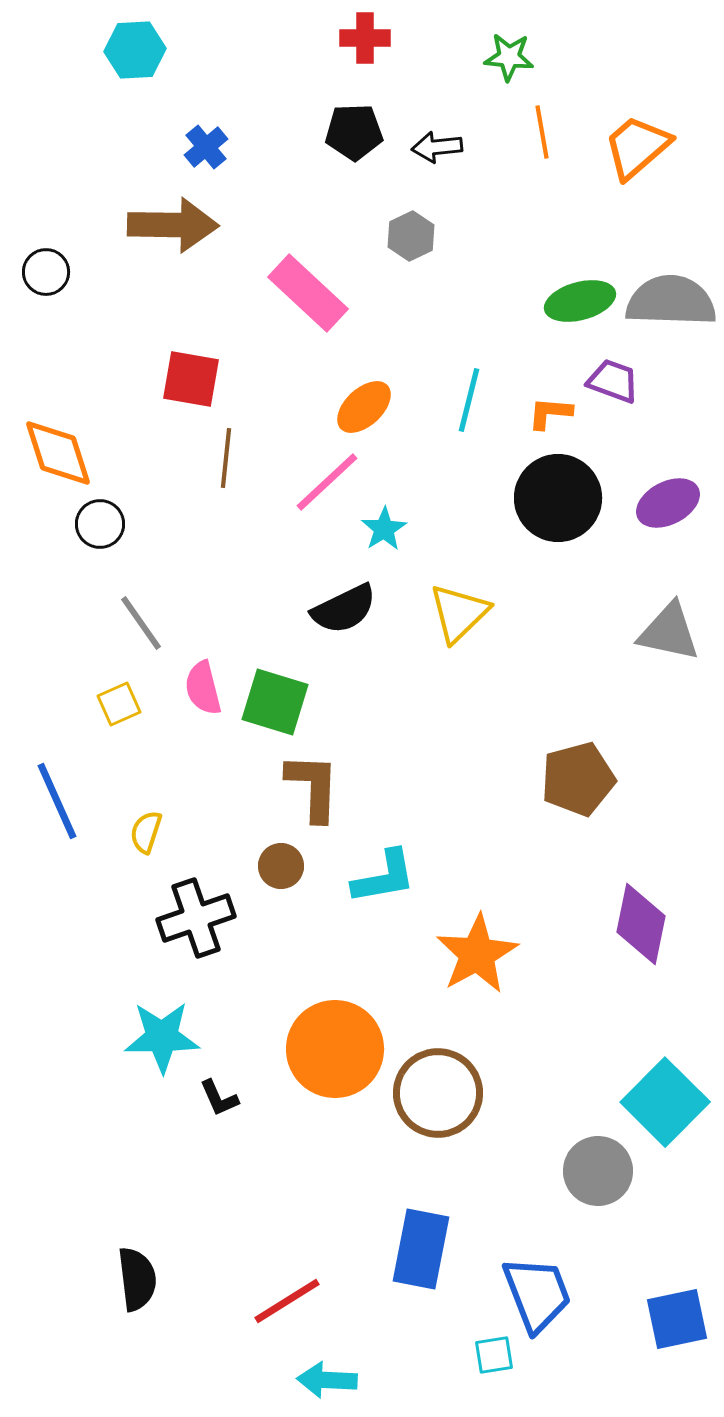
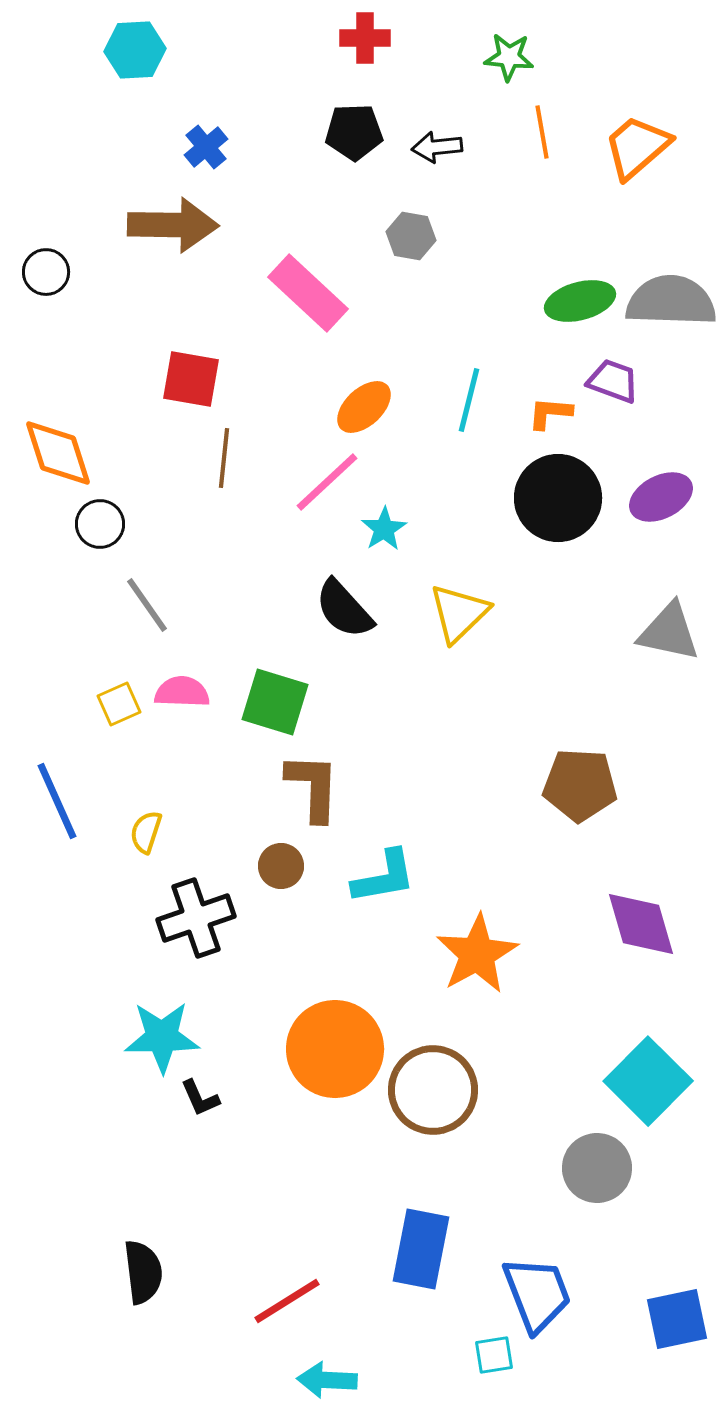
gray hexagon at (411, 236): rotated 24 degrees counterclockwise
brown line at (226, 458): moved 2 px left
purple ellipse at (668, 503): moved 7 px left, 6 px up
black semicircle at (344, 609): rotated 74 degrees clockwise
gray line at (141, 623): moved 6 px right, 18 px up
pink semicircle at (203, 688): moved 21 px left, 4 px down; rotated 106 degrees clockwise
brown pentagon at (578, 779): moved 2 px right, 6 px down; rotated 18 degrees clockwise
purple diamond at (641, 924): rotated 28 degrees counterclockwise
brown circle at (438, 1093): moved 5 px left, 3 px up
black L-shape at (219, 1098): moved 19 px left
cyan square at (665, 1102): moved 17 px left, 21 px up
gray circle at (598, 1171): moved 1 px left, 3 px up
black semicircle at (137, 1279): moved 6 px right, 7 px up
